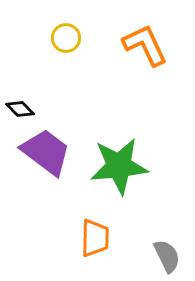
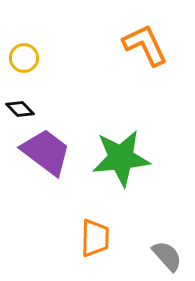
yellow circle: moved 42 px left, 20 px down
green star: moved 2 px right, 8 px up
gray semicircle: rotated 16 degrees counterclockwise
